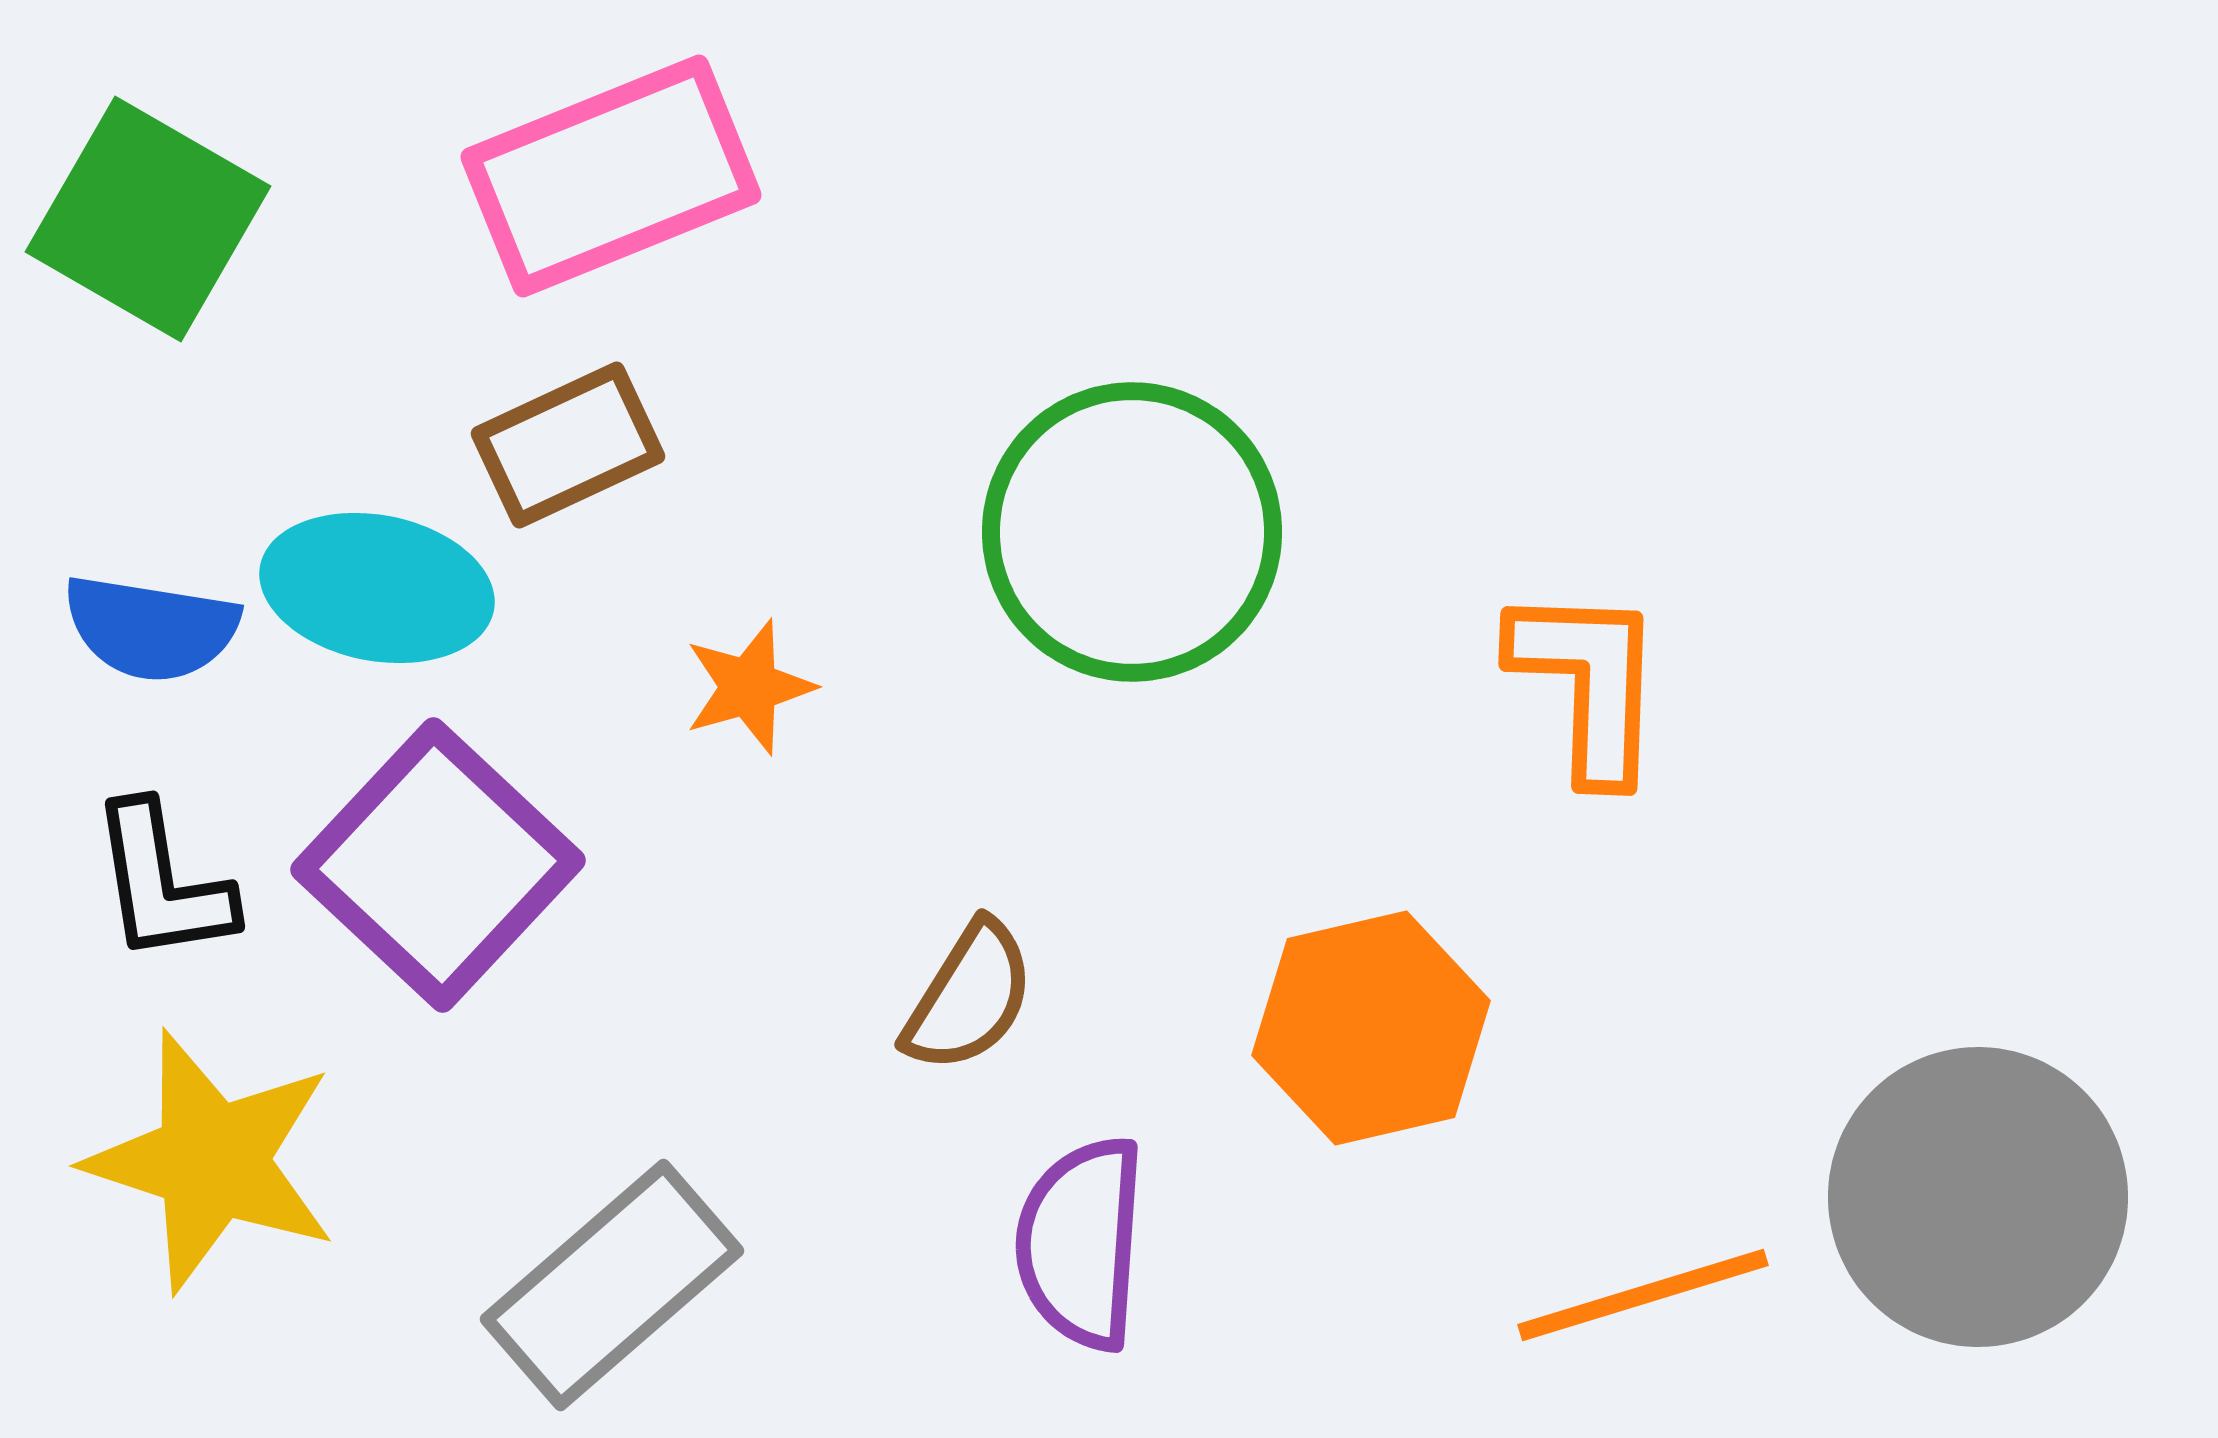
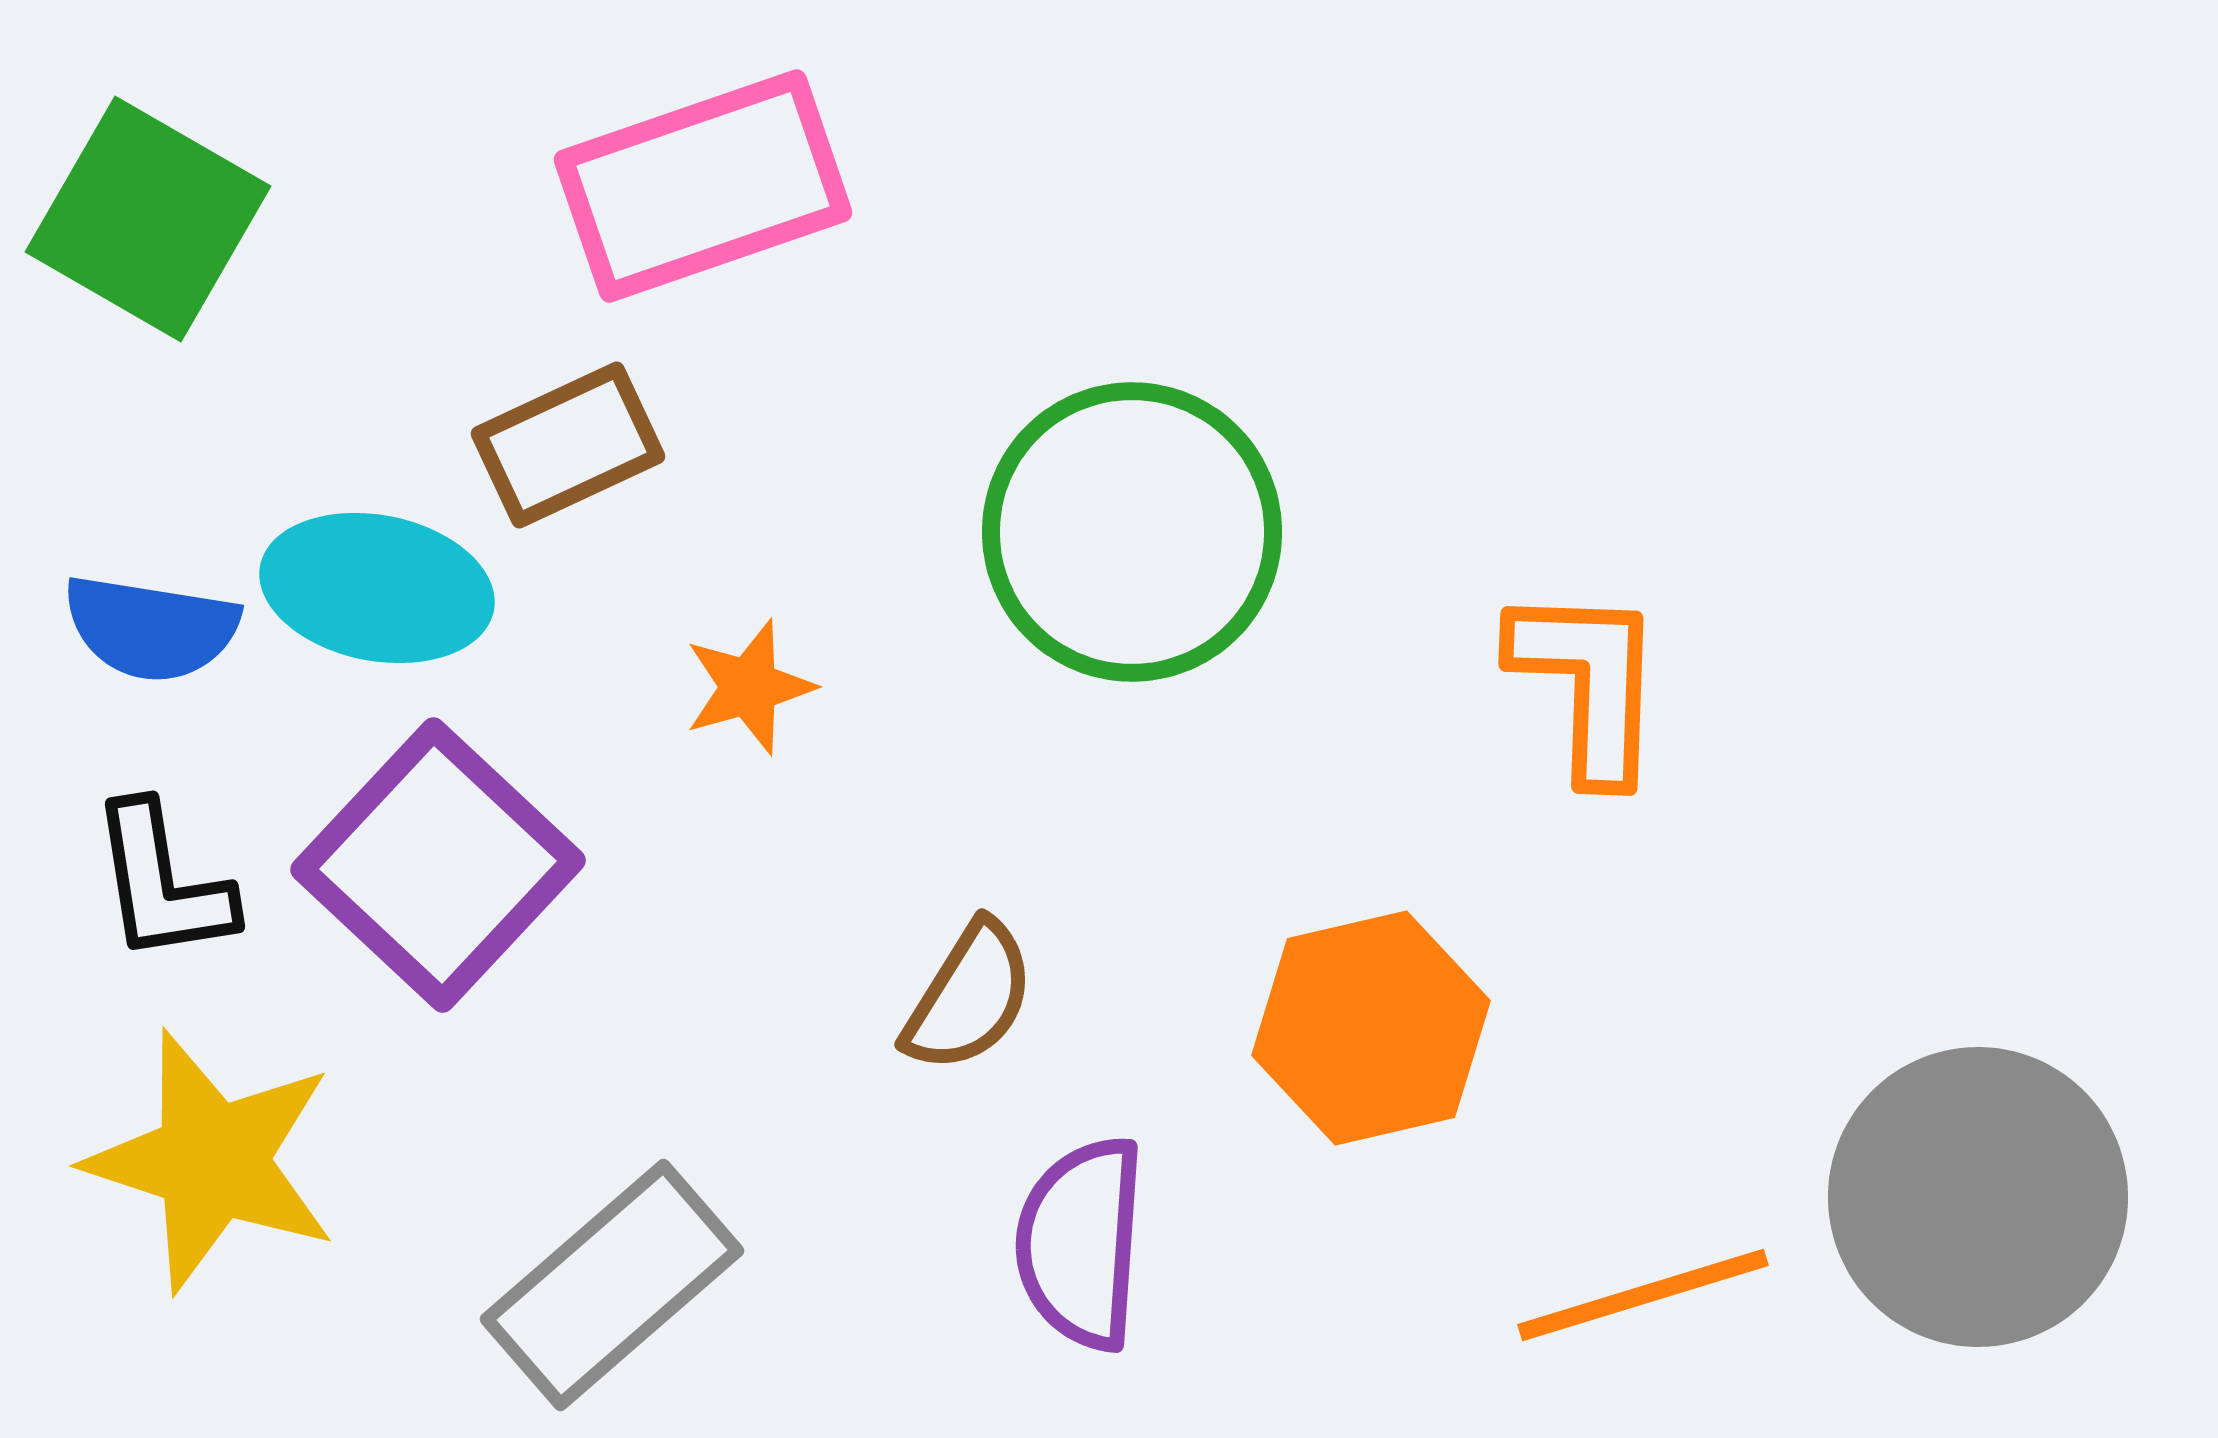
pink rectangle: moved 92 px right, 10 px down; rotated 3 degrees clockwise
